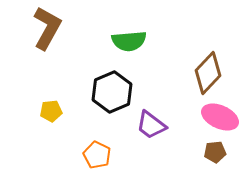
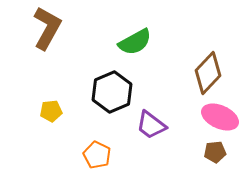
green semicircle: moved 6 px right, 1 px down; rotated 24 degrees counterclockwise
